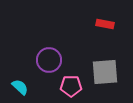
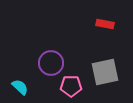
purple circle: moved 2 px right, 3 px down
gray square: rotated 8 degrees counterclockwise
